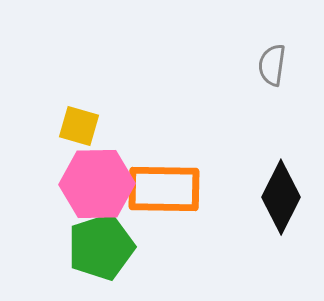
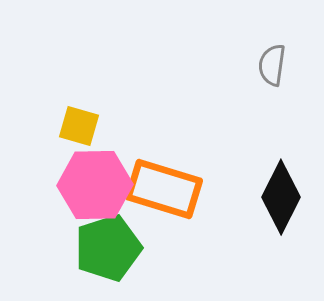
pink hexagon: moved 2 px left, 1 px down
orange rectangle: rotated 16 degrees clockwise
green pentagon: moved 7 px right, 1 px down
